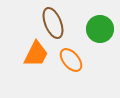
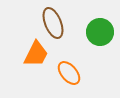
green circle: moved 3 px down
orange ellipse: moved 2 px left, 13 px down
